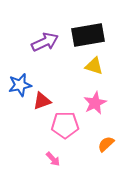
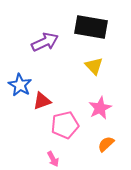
black rectangle: moved 3 px right, 8 px up; rotated 20 degrees clockwise
yellow triangle: rotated 30 degrees clockwise
blue star: rotated 30 degrees counterclockwise
pink star: moved 5 px right, 5 px down
pink pentagon: rotated 12 degrees counterclockwise
pink arrow: rotated 14 degrees clockwise
